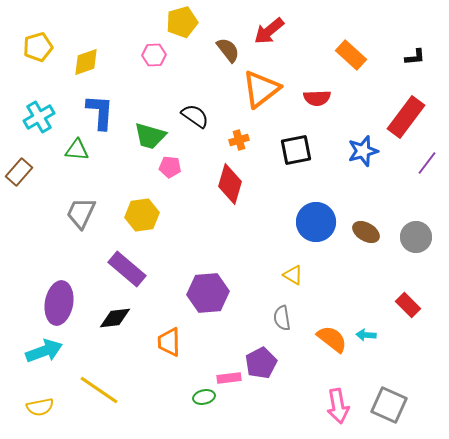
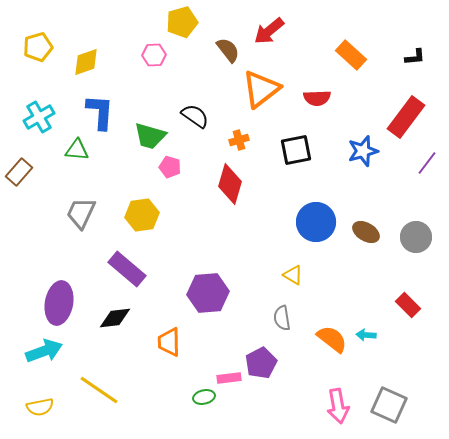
pink pentagon at (170, 167): rotated 10 degrees clockwise
